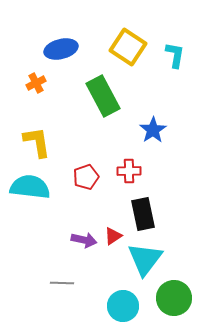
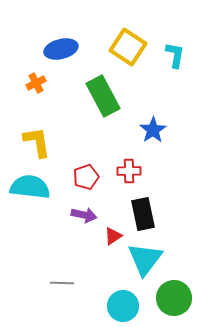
purple arrow: moved 25 px up
